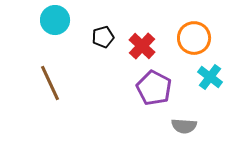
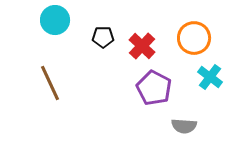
black pentagon: rotated 15 degrees clockwise
